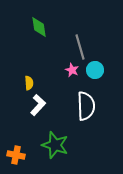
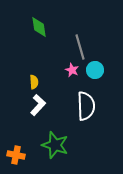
yellow semicircle: moved 5 px right, 1 px up
